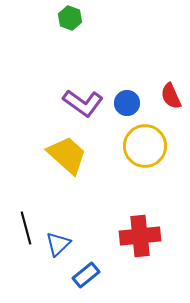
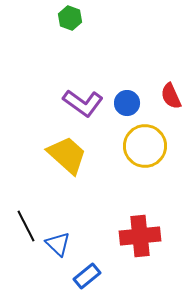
black line: moved 2 px up; rotated 12 degrees counterclockwise
blue triangle: rotated 32 degrees counterclockwise
blue rectangle: moved 1 px right, 1 px down
